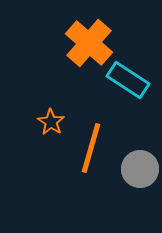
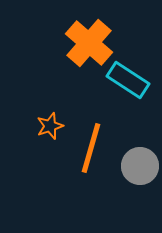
orange star: moved 1 px left, 4 px down; rotated 20 degrees clockwise
gray circle: moved 3 px up
